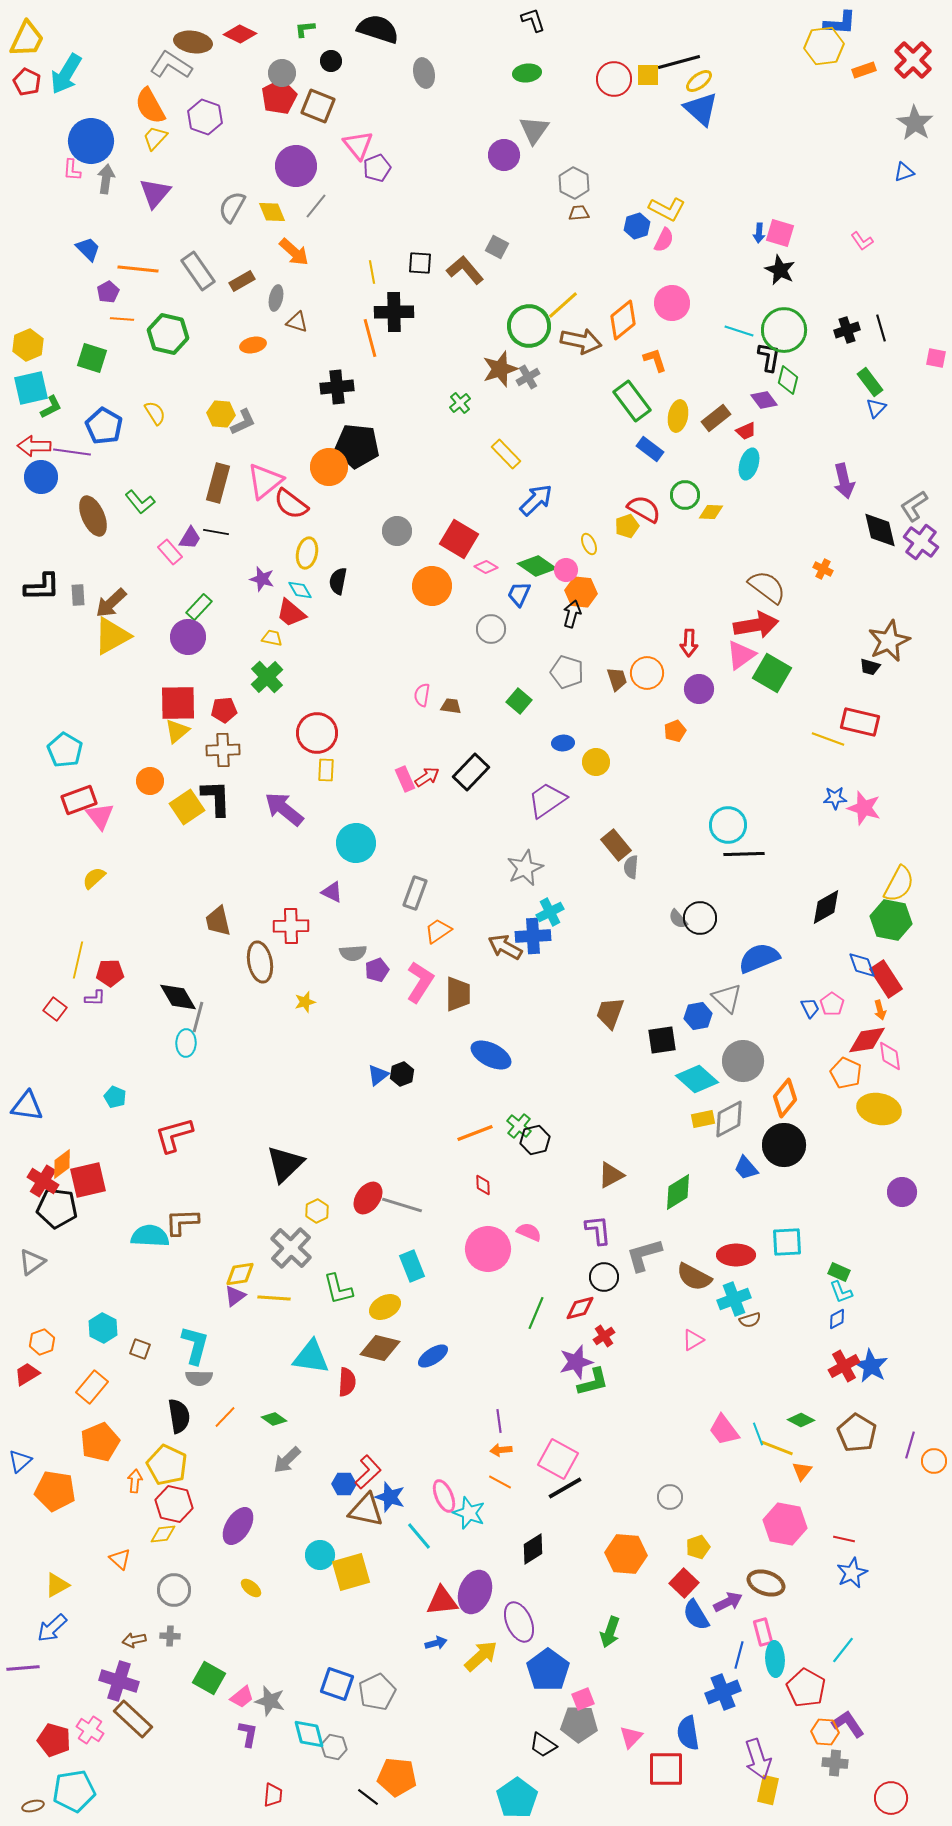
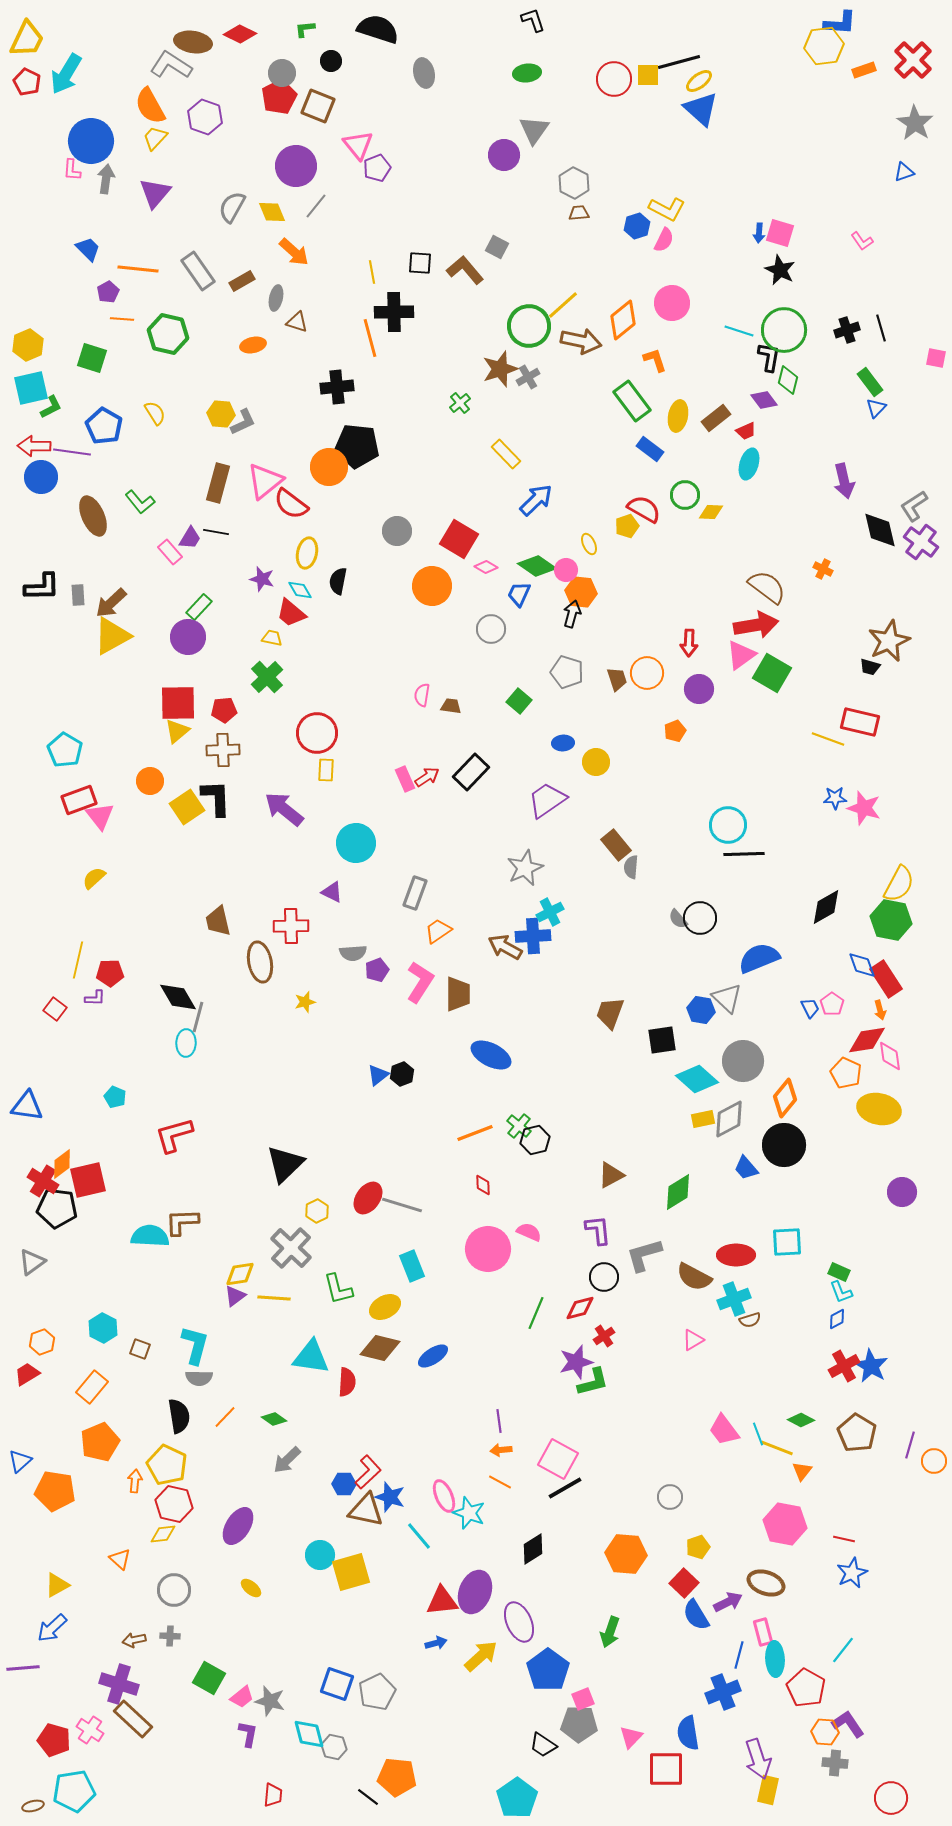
blue hexagon at (698, 1016): moved 3 px right, 6 px up; rotated 20 degrees clockwise
purple cross at (119, 1681): moved 3 px down
